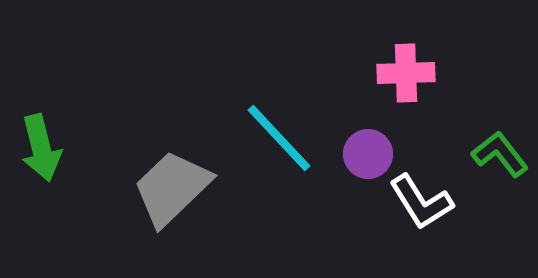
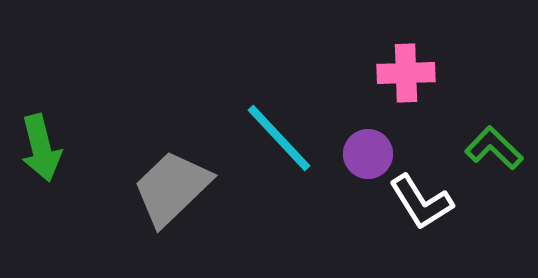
green L-shape: moved 6 px left, 6 px up; rotated 8 degrees counterclockwise
